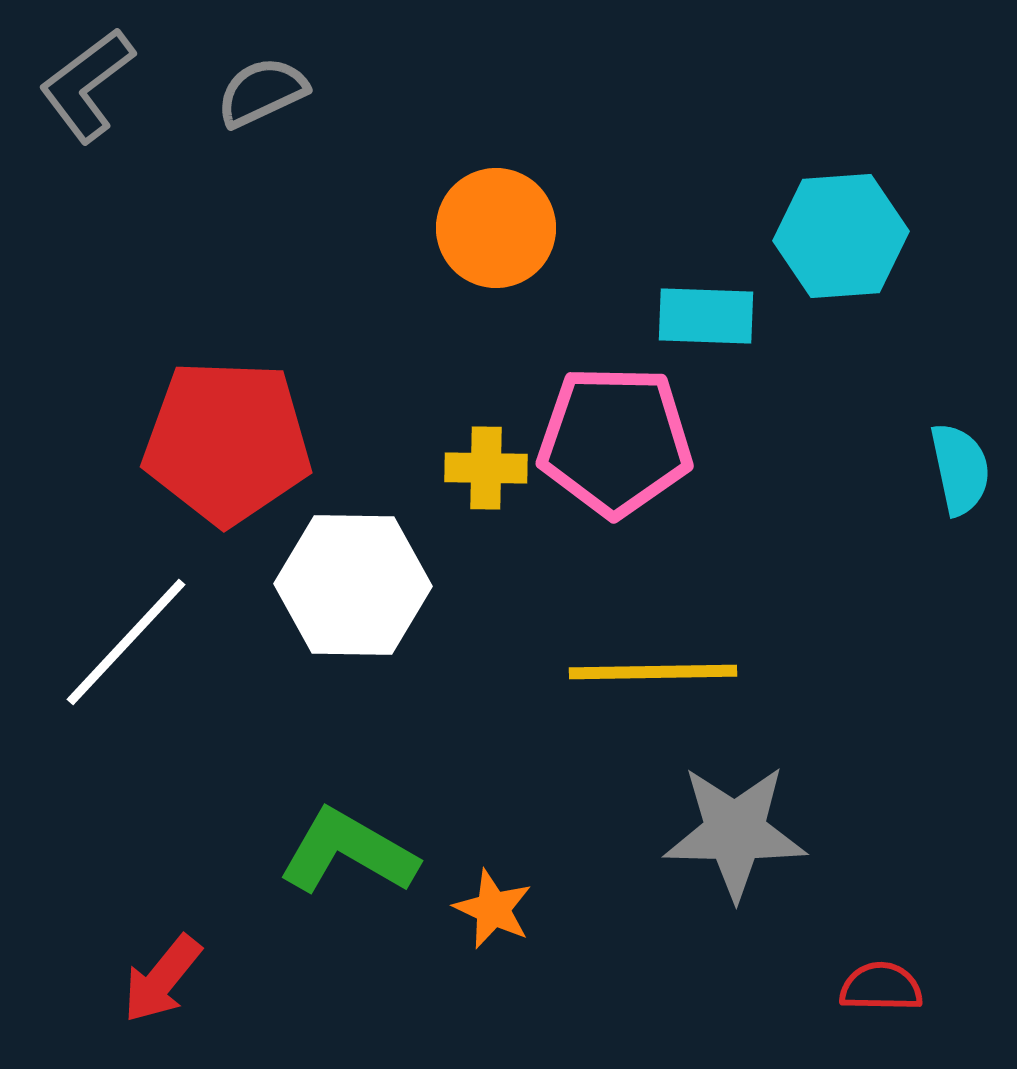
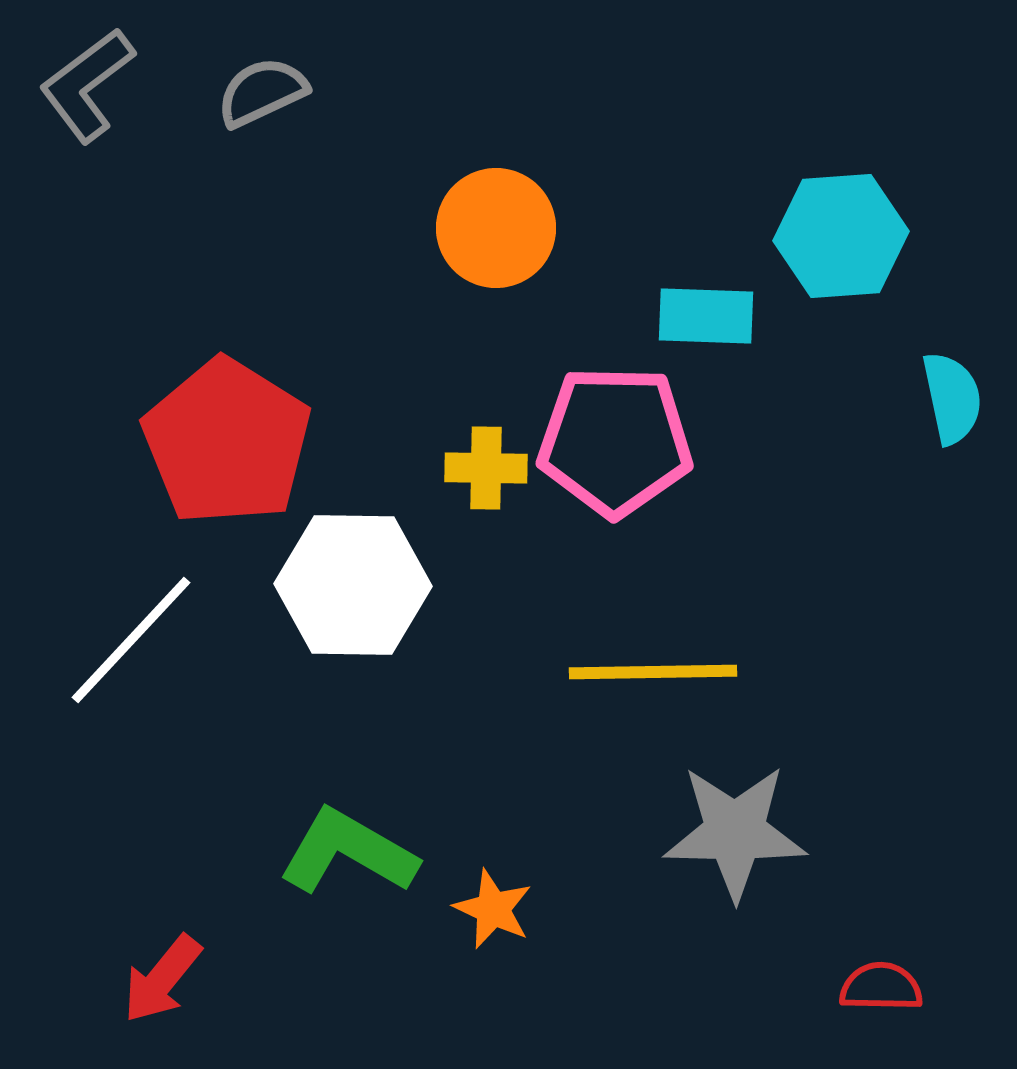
red pentagon: rotated 30 degrees clockwise
cyan semicircle: moved 8 px left, 71 px up
white line: moved 5 px right, 2 px up
